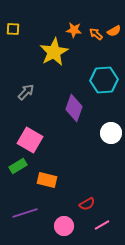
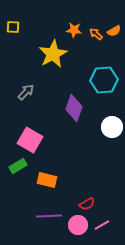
yellow square: moved 2 px up
yellow star: moved 1 px left, 2 px down
white circle: moved 1 px right, 6 px up
purple line: moved 24 px right, 3 px down; rotated 15 degrees clockwise
pink circle: moved 14 px right, 1 px up
